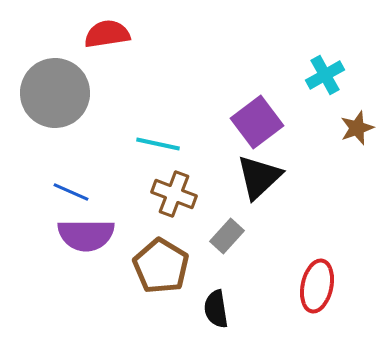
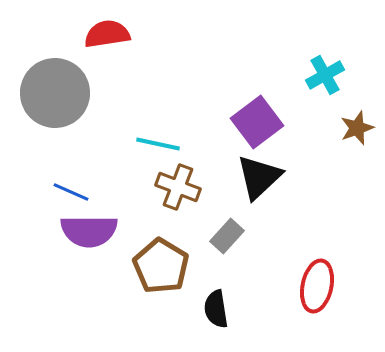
brown cross: moved 4 px right, 7 px up
purple semicircle: moved 3 px right, 4 px up
